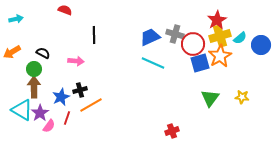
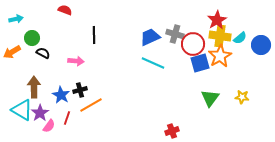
yellow cross: rotated 25 degrees clockwise
green circle: moved 2 px left, 31 px up
blue star: moved 2 px up; rotated 18 degrees counterclockwise
